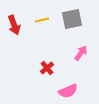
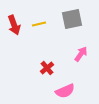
yellow line: moved 3 px left, 4 px down
pink arrow: moved 1 px down
pink semicircle: moved 3 px left
